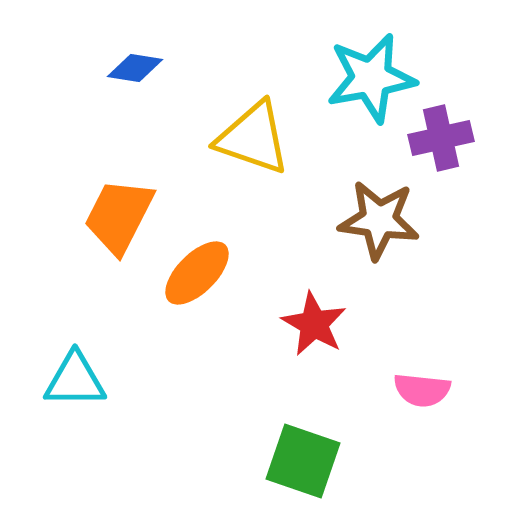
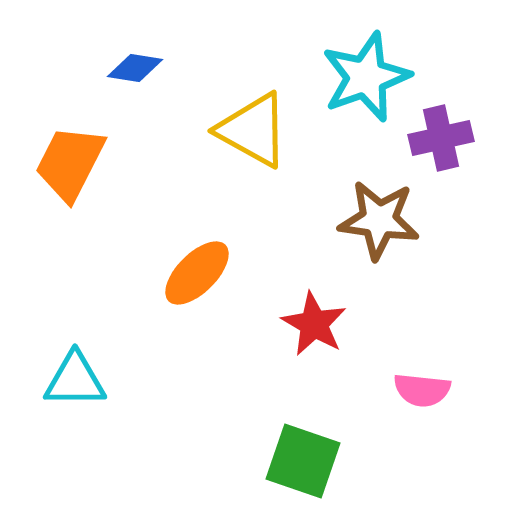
cyan star: moved 5 px left, 1 px up; rotated 10 degrees counterclockwise
yellow triangle: moved 8 px up; rotated 10 degrees clockwise
orange trapezoid: moved 49 px left, 53 px up
